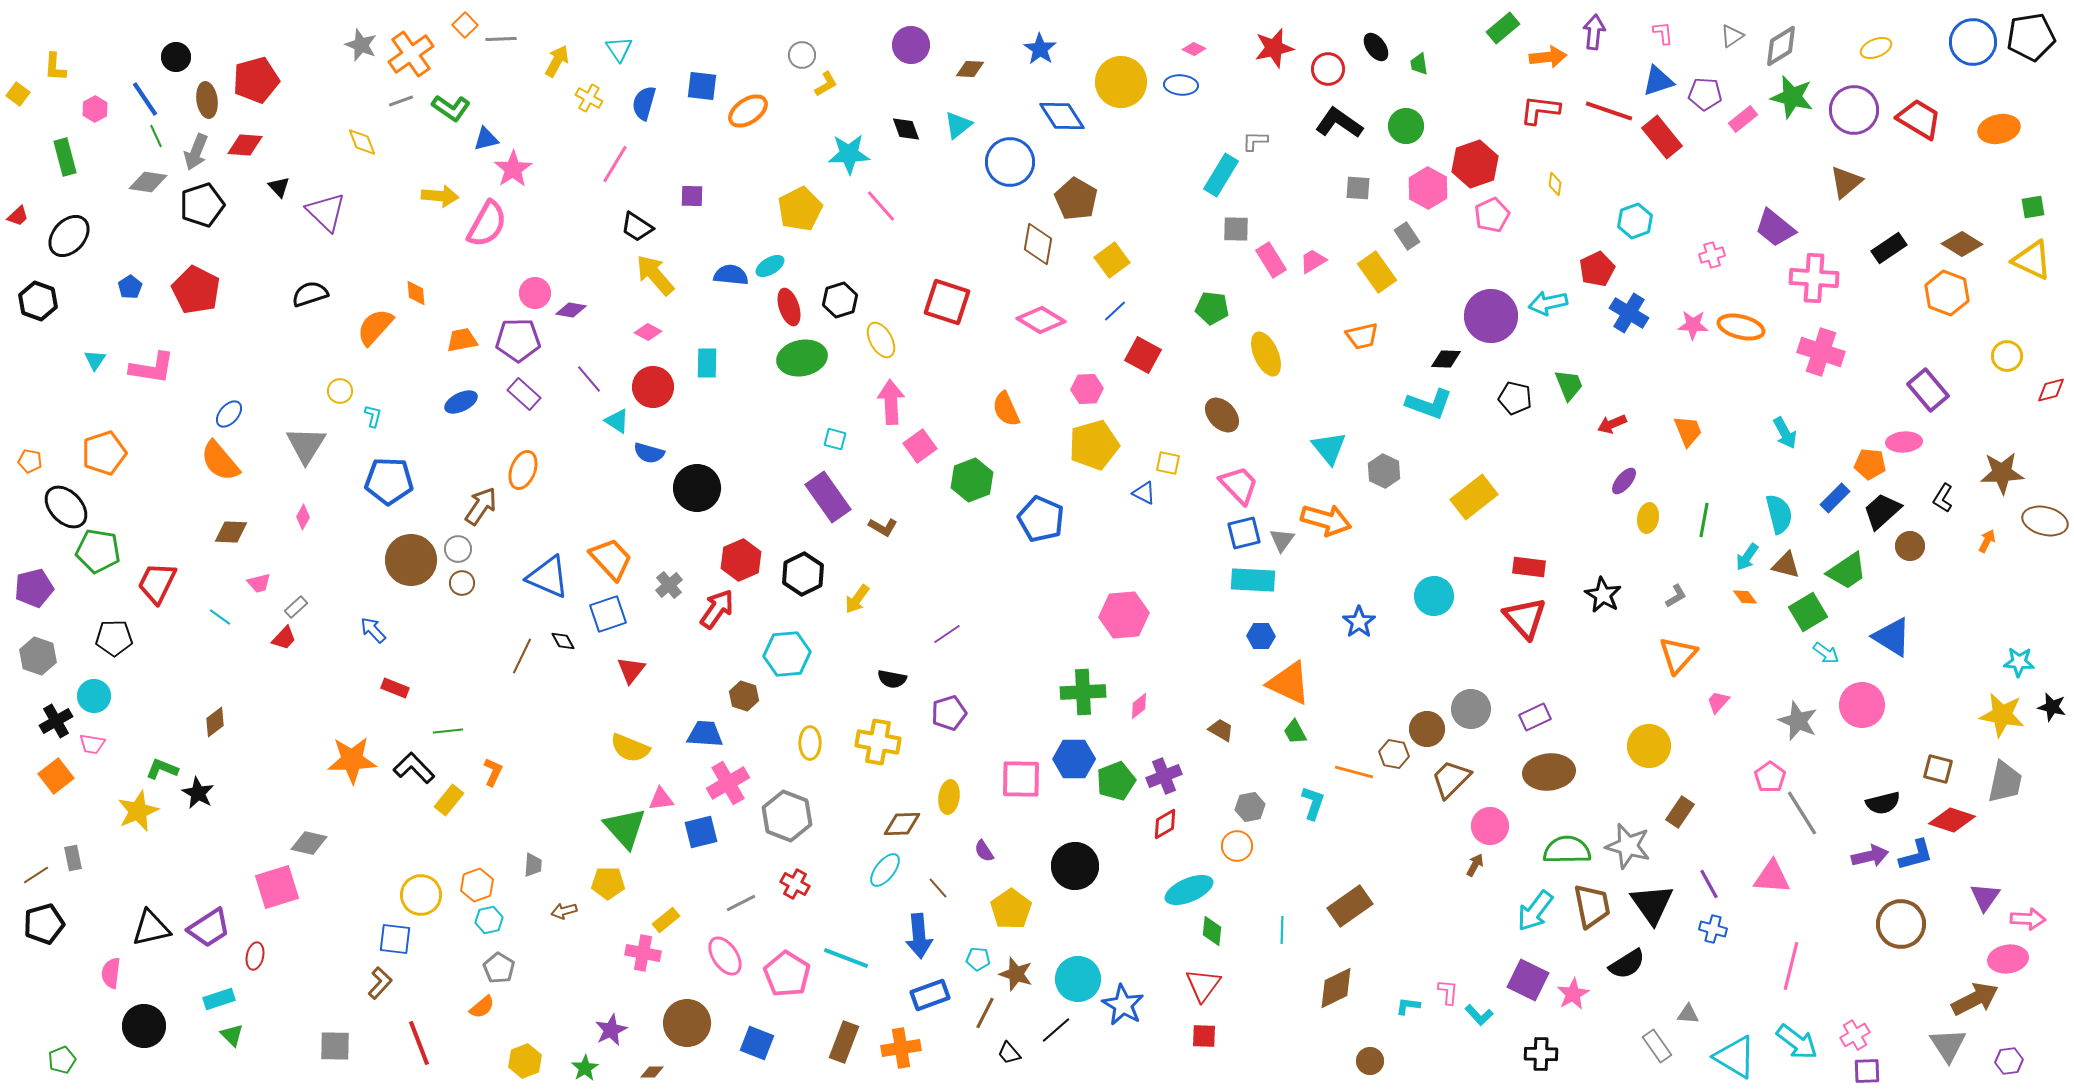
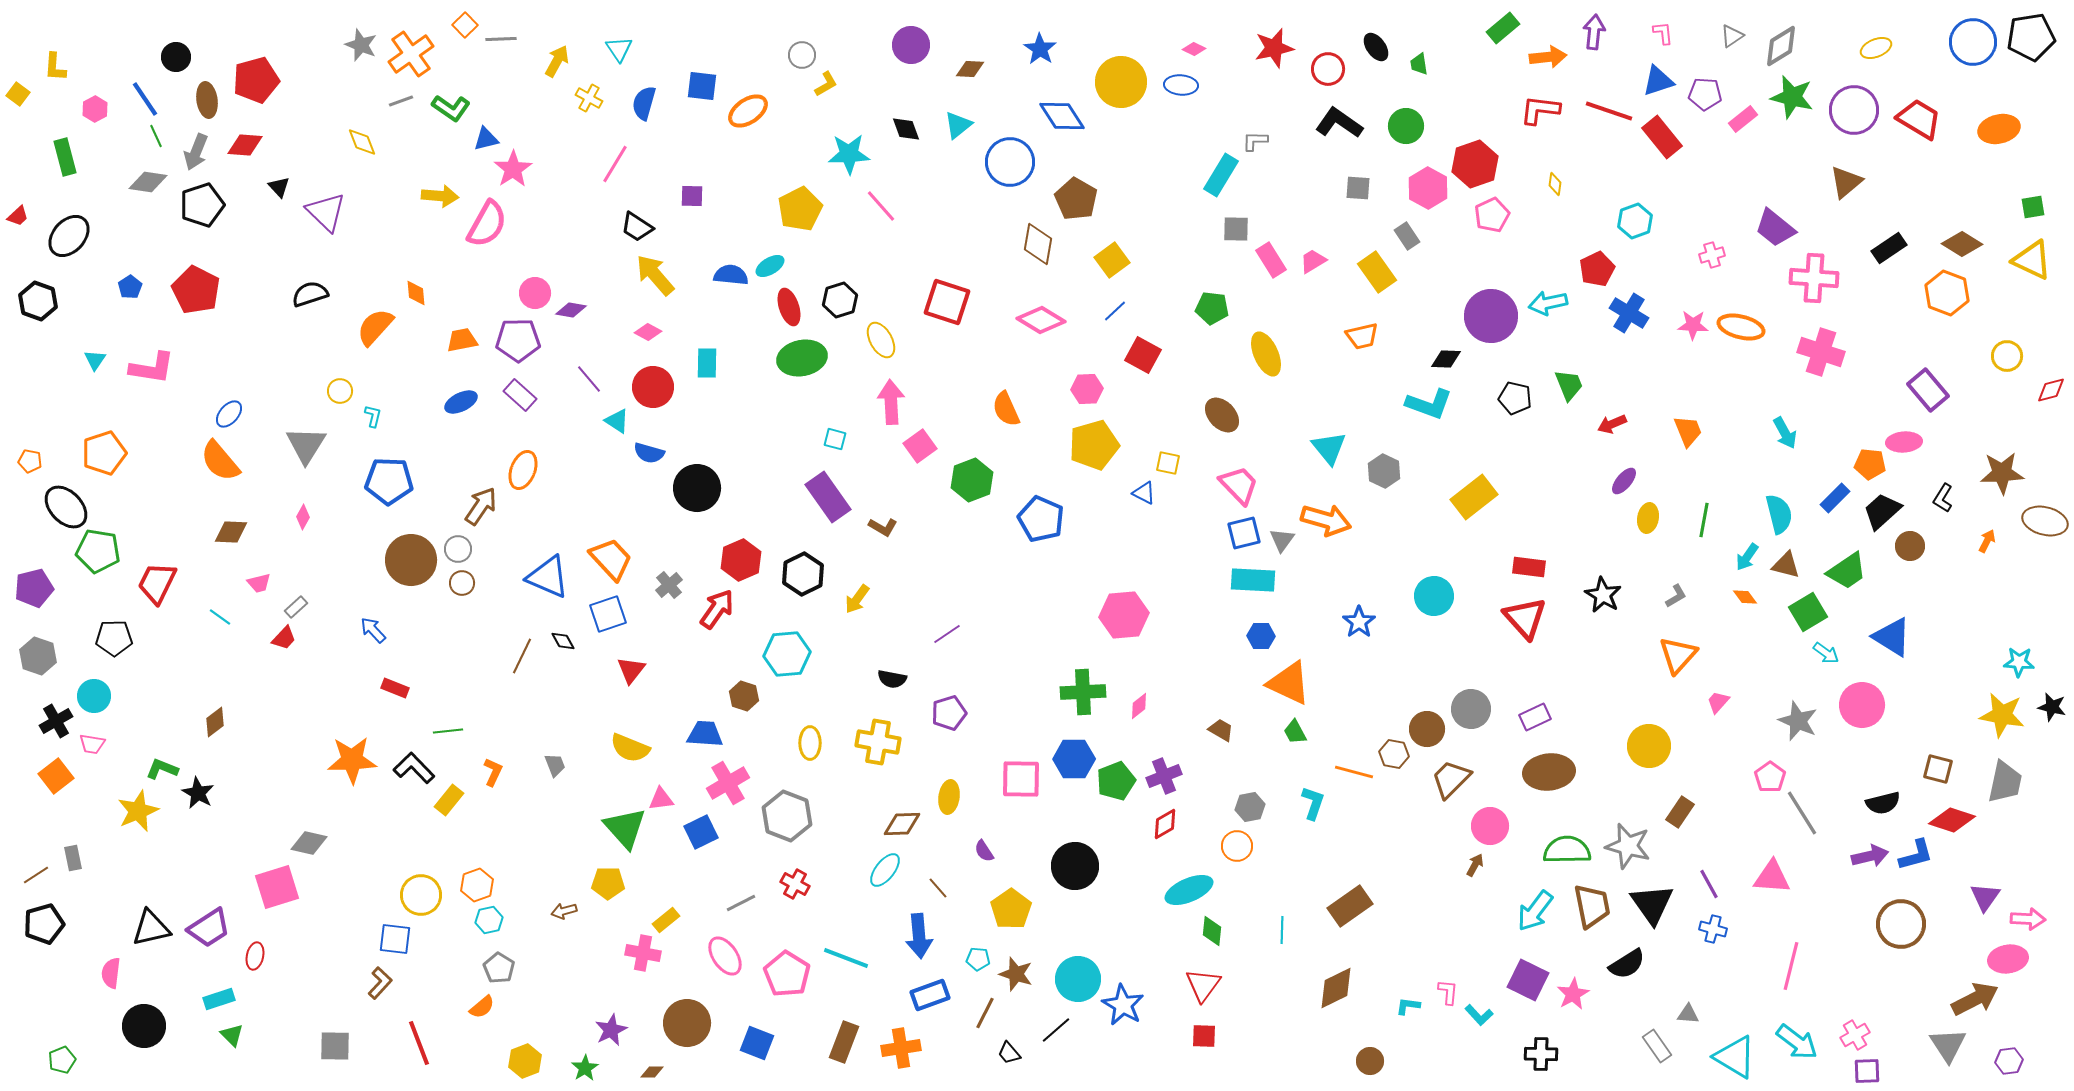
purple rectangle at (524, 394): moved 4 px left, 1 px down
blue square at (701, 832): rotated 12 degrees counterclockwise
gray trapezoid at (533, 865): moved 22 px right, 100 px up; rotated 25 degrees counterclockwise
